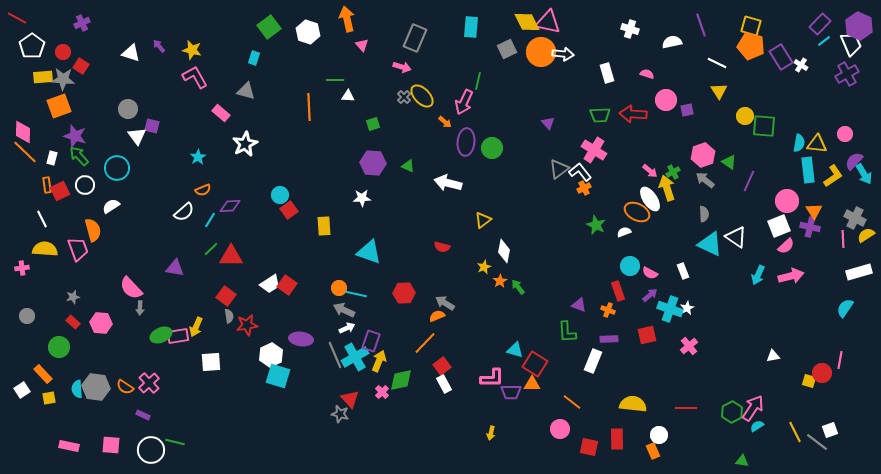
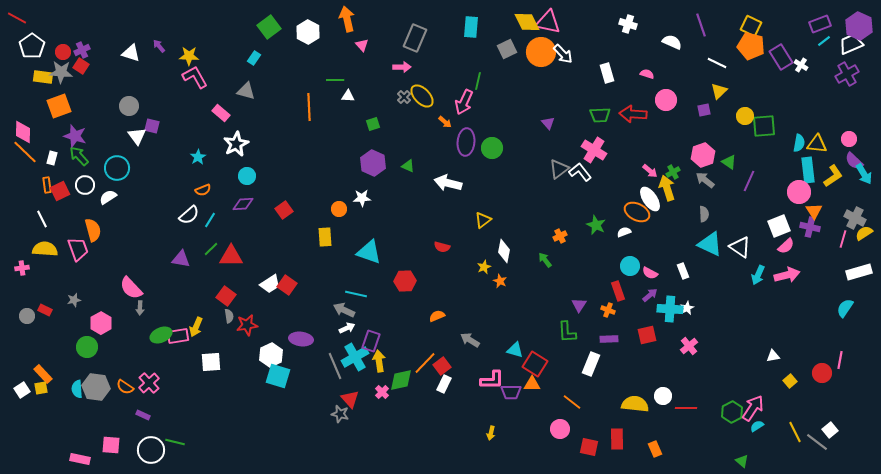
purple cross at (82, 23): moved 27 px down
purple rectangle at (820, 24): rotated 25 degrees clockwise
yellow square at (751, 26): rotated 10 degrees clockwise
white cross at (630, 29): moved 2 px left, 5 px up
white hexagon at (308, 32): rotated 10 degrees clockwise
white semicircle at (672, 42): rotated 36 degrees clockwise
white trapezoid at (851, 44): rotated 90 degrees counterclockwise
yellow star at (192, 50): moved 3 px left, 6 px down; rotated 12 degrees counterclockwise
white arrow at (563, 54): rotated 40 degrees clockwise
cyan rectangle at (254, 58): rotated 16 degrees clockwise
pink arrow at (402, 67): rotated 18 degrees counterclockwise
yellow rectangle at (43, 77): rotated 12 degrees clockwise
gray star at (63, 79): moved 2 px left, 7 px up
yellow triangle at (719, 91): rotated 18 degrees clockwise
gray circle at (128, 109): moved 1 px right, 3 px up
purple square at (687, 110): moved 17 px right
green square at (764, 126): rotated 10 degrees counterclockwise
pink circle at (845, 134): moved 4 px right, 5 px down
white star at (245, 144): moved 9 px left
purple semicircle at (854, 161): rotated 90 degrees counterclockwise
purple hexagon at (373, 163): rotated 20 degrees clockwise
orange cross at (584, 188): moved 24 px left, 48 px down
cyan circle at (280, 195): moved 33 px left, 19 px up
pink circle at (787, 201): moved 12 px right, 9 px up
white semicircle at (111, 206): moved 3 px left, 9 px up
purple diamond at (230, 206): moved 13 px right, 2 px up
red square at (289, 210): moved 5 px left
white semicircle at (184, 212): moved 5 px right, 3 px down
yellow rectangle at (324, 226): moved 1 px right, 11 px down
yellow semicircle at (866, 235): moved 2 px left, 2 px up
white triangle at (736, 237): moved 4 px right, 10 px down
pink line at (843, 239): rotated 18 degrees clockwise
purple triangle at (175, 268): moved 6 px right, 9 px up
pink arrow at (791, 276): moved 4 px left, 1 px up
orange star at (500, 281): rotated 16 degrees counterclockwise
green arrow at (518, 287): moved 27 px right, 27 px up
orange circle at (339, 288): moved 79 px up
red hexagon at (404, 293): moved 1 px right, 12 px up
gray star at (73, 297): moved 1 px right, 3 px down
gray arrow at (445, 303): moved 25 px right, 37 px down
purple triangle at (579, 305): rotated 42 degrees clockwise
cyan cross at (670, 309): rotated 15 degrees counterclockwise
red rectangle at (73, 322): moved 28 px left, 12 px up; rotated 16 degrees counterclockwise
pink hexagon at (101, 323): rotated 25 degrees clockwise
orange line at (425, 343): moved 20 px down
green circle at (59, 347): moved 28 px right
gray line at (335, 355): moved 11 px down
yellow arrow at (379, 361): rotated 30 degrees counterclockwise
white rectangle at (593, 361): moved 2 px left, 3 px down
pink L-shape at (492, 378): moved 2 px down
yellow square at (809, 381): moved 19 px left; rotated 32 degrees clockwise
white rectangle at (444, 384): rotated 54 degrees clockwise
yellow square at (49, 398): moved 8 px left, 10 px up
yellow semicircle at (633, 404): moved 2 px right
white square at (830, 430): rotated 21 degrees counterclockwise
white circle at (659, 435): moved 4 px right, 39 px up
pink rectangle at (69, 446): moved 11 px right, 13 px down
orange rectangle at (653, 451): moved 2 px right, 2 px up
green triangle at (742, 461): rotated 32 degrees clockwise
